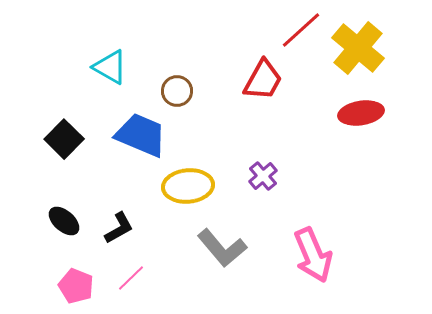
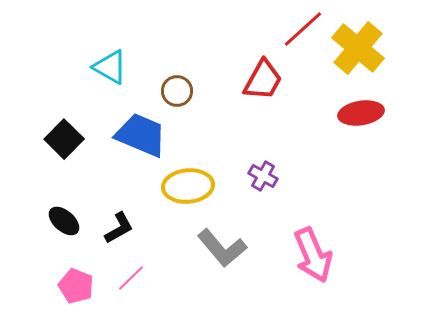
red line: moved 2 px right, 1 px up
purple cross: rotated 20 degrees counterclockwise
